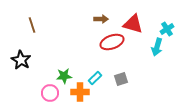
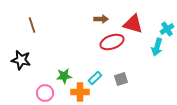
black star: rotated 18 degrees counterclockwise
pink circle: moved 5 px left
